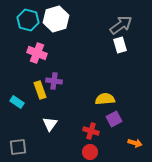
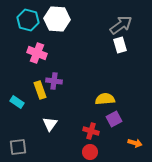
white hexagon: moved 1 px right; rotated 20 degrees clockwise
